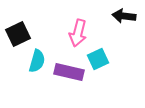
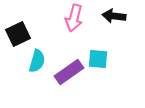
black arrow: moved 10 px left
pink arrow: moved 4 px left, 15 px up
cyan square: rotated 30 degrees clockwise
purple rectangle: rotated 48 degrees counterclockwise
